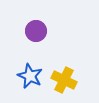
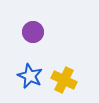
purple circle: moved 3 px left, 1 px down
